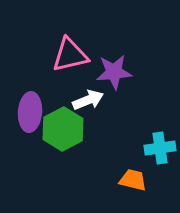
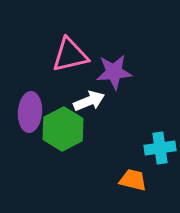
white arrow: moved 1 px right, 1 px down
